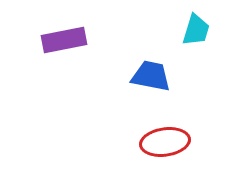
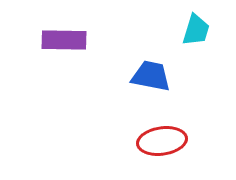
purple rectangle: rotated 12 degrees clockwise
red ellipse: moved 3 px left, 1 px up
